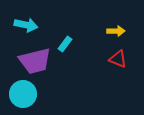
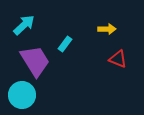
cyan arrow: moved 2 px left; rotated 55 degrees counterclockwise
yellow arrow: moved 9 px left, 2 px up
purple trapezoid: rotated 108 degrees counterclockwise
cyan circle: moved 1 px left, 1 px down
